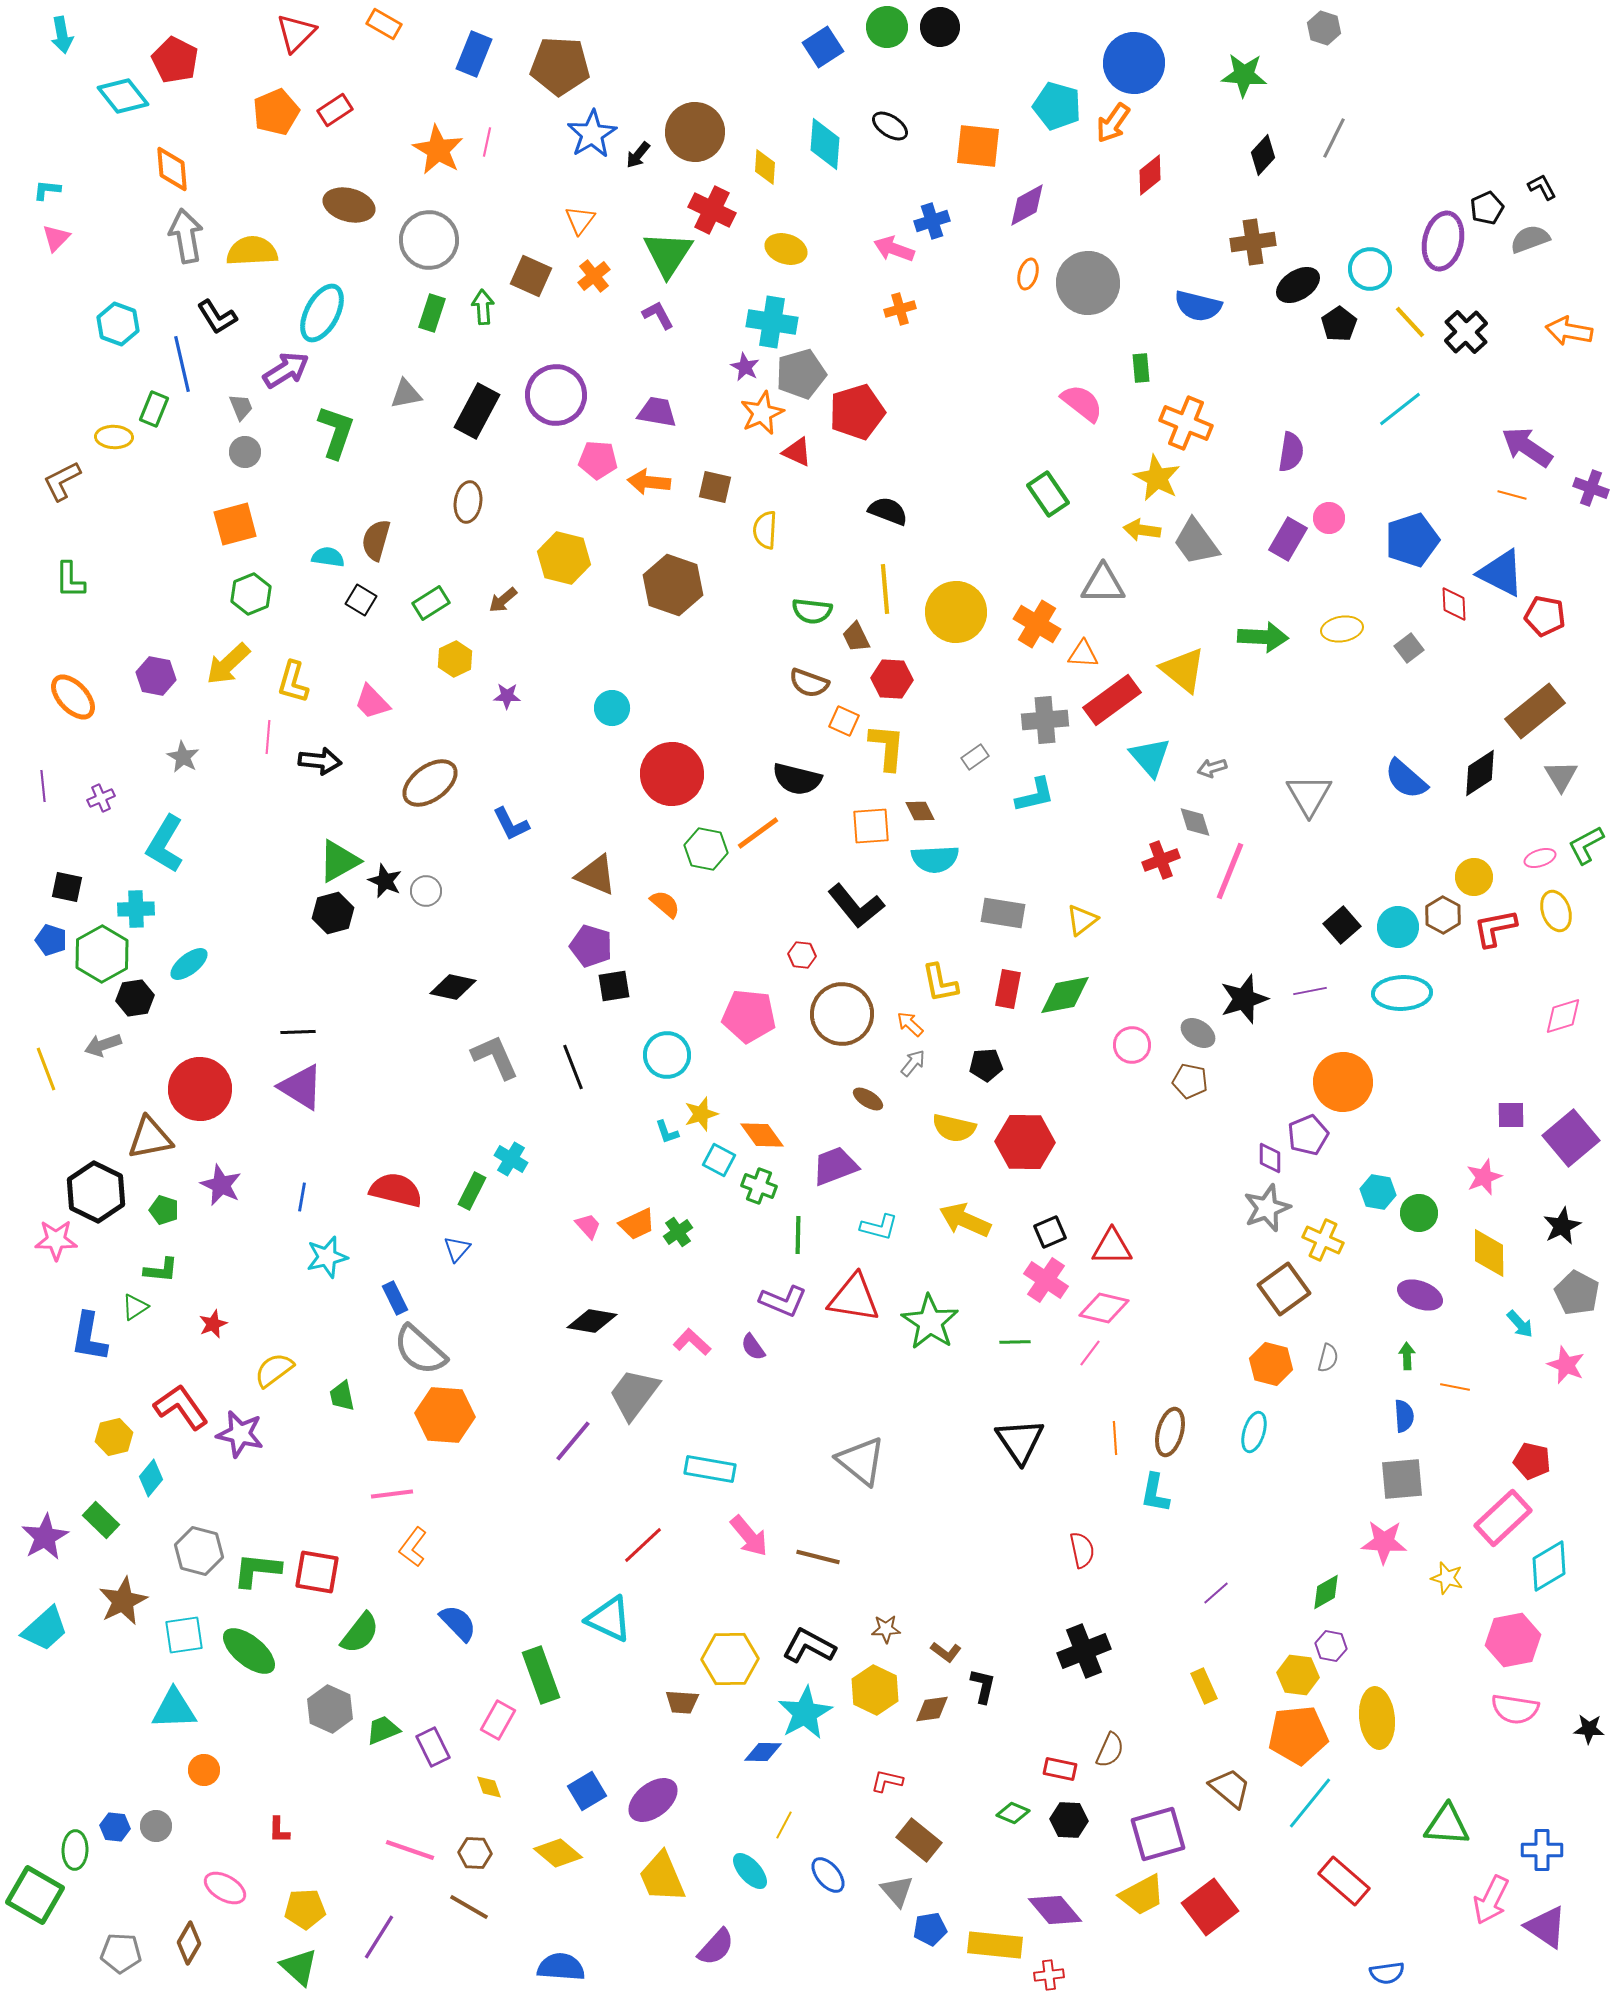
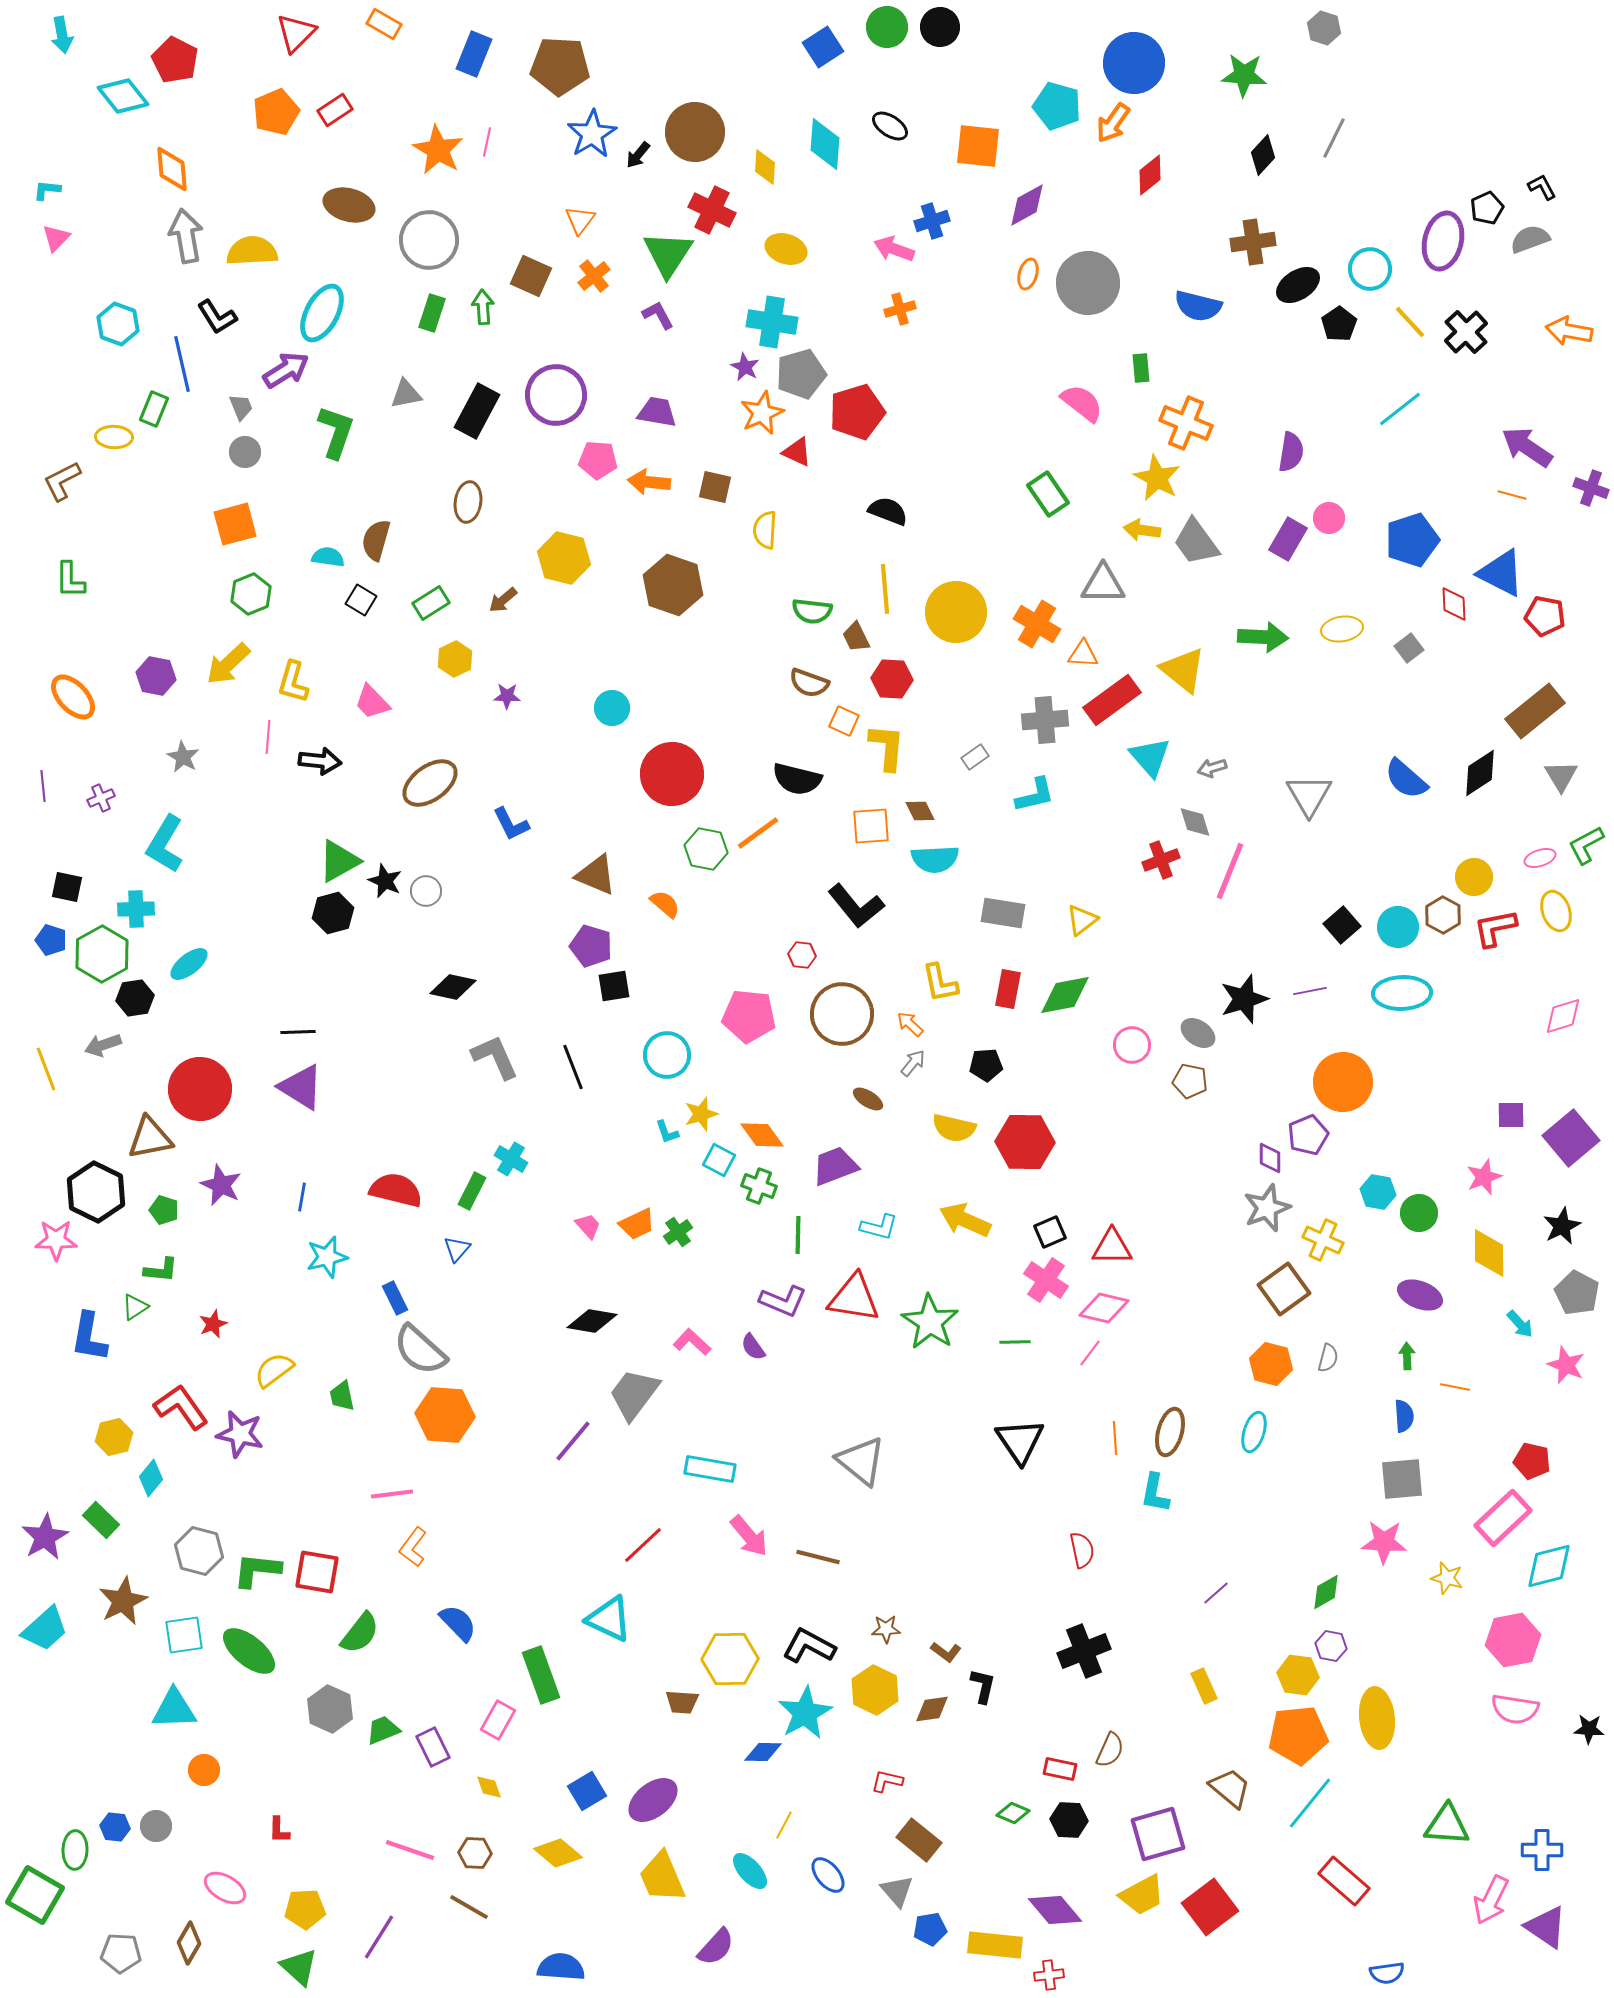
cyan diamond at (1549, 1566): rotated 16 degrees clockwise
